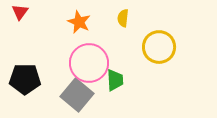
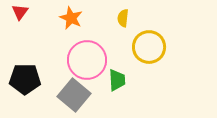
orange star: moved 8 px left, 4 px up
yellow circle: moved 10 px left
pink circle: moved 2 px left, 3 px up
green trapezoid: moved 2 px right
gray square: moved 3 px left
